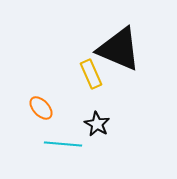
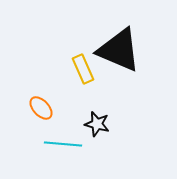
black triangle: moved 1 px down
yellow rectangle: moved 8 px left, 5 px up
black star: rotated 15 degrees counterclockwise
